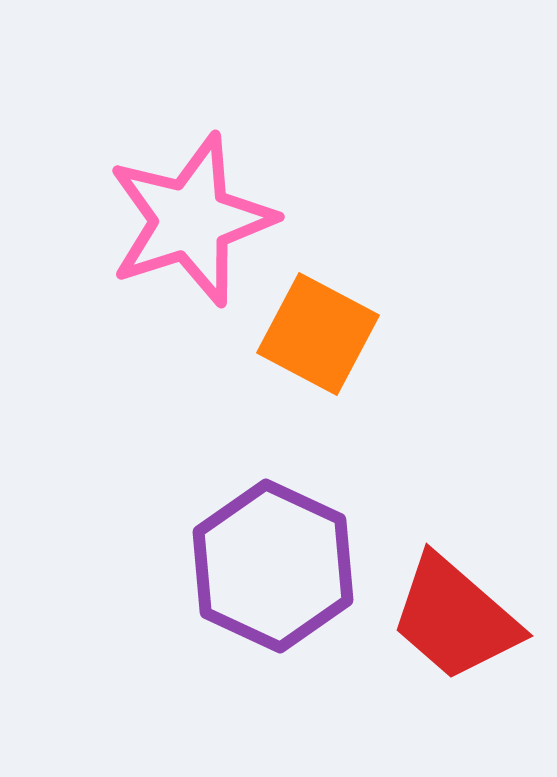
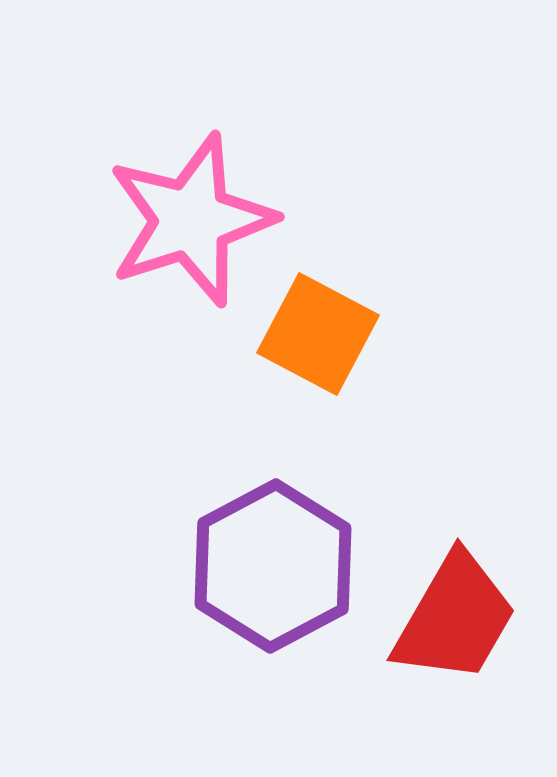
purple hexagon: rotated 7 degrees clockwise
red trapezoid: rotated 101 degrees counterclockwise
